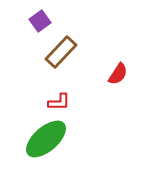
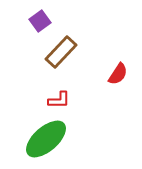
red L-shape: moved 2 px up
